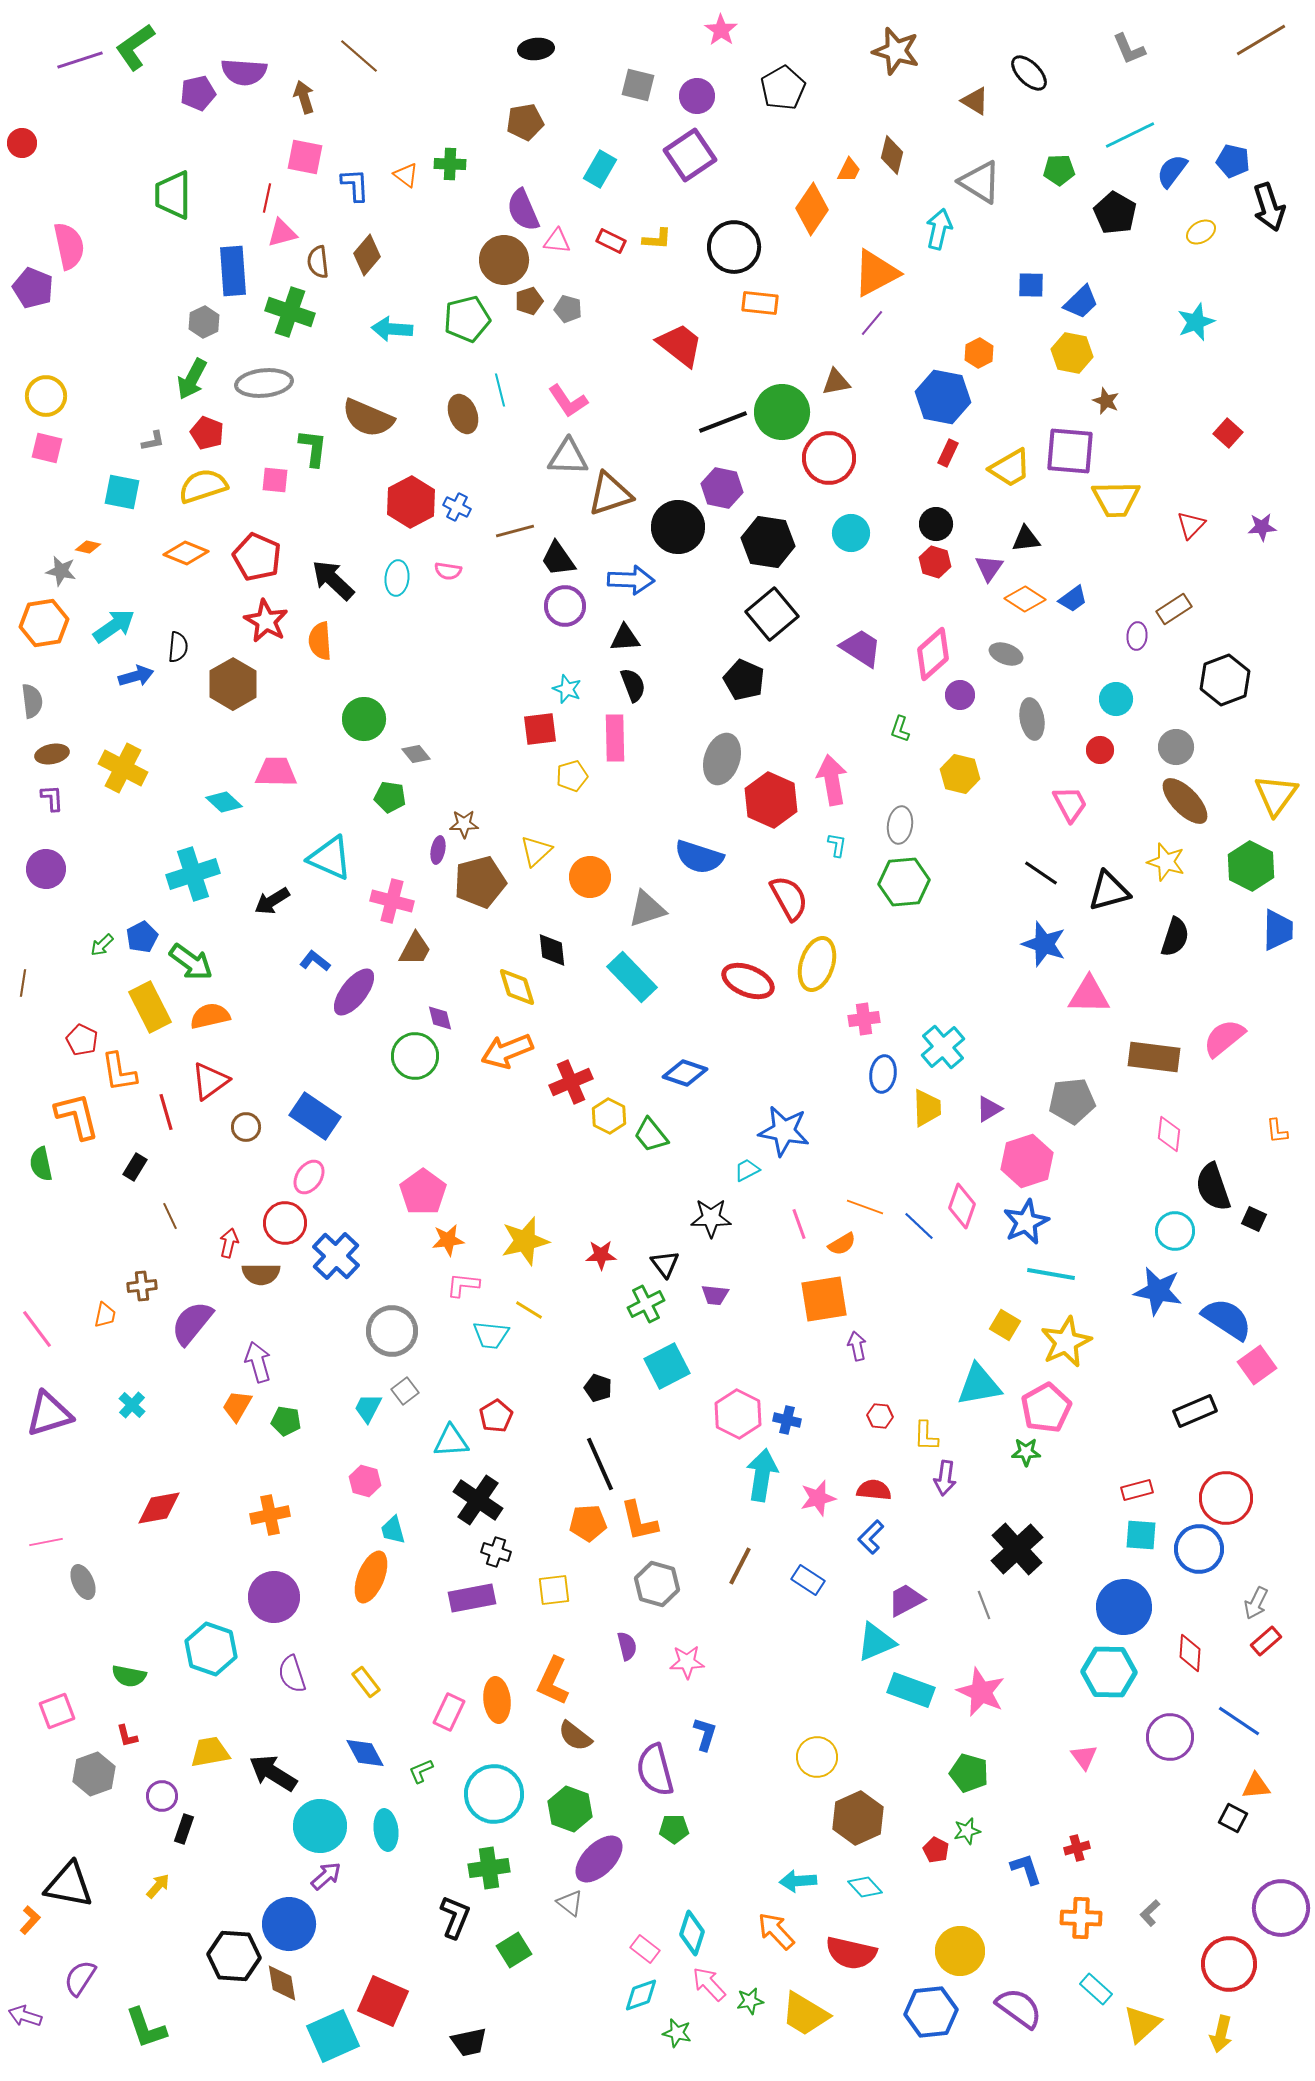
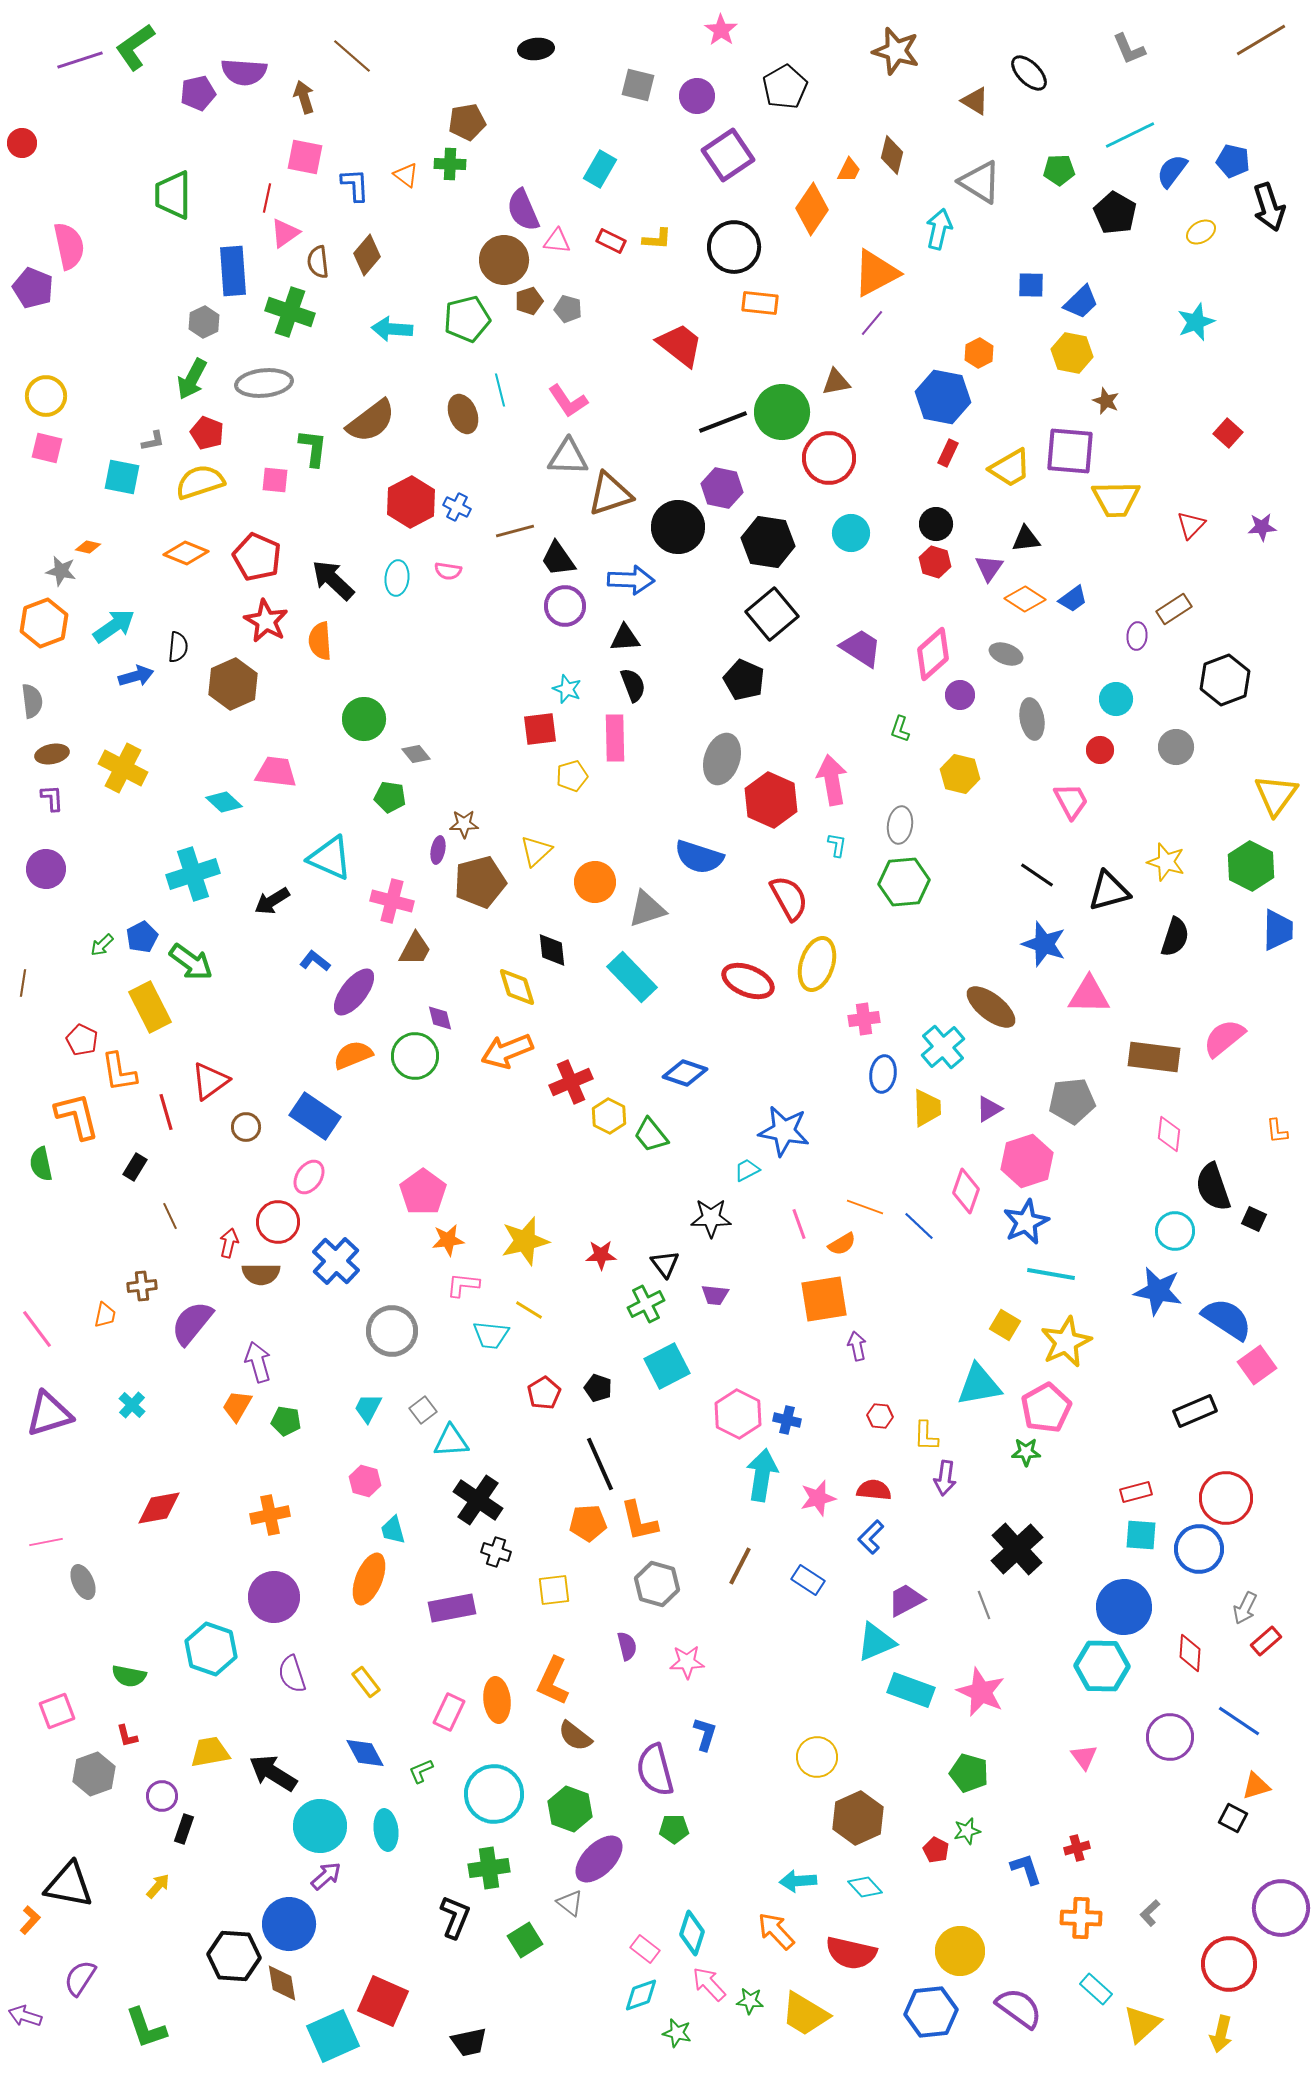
brown line at (359, 56): moved 7 px left
black pentagon at (783, 88): moved 2 px right, 1 px up
brown pentagon at (525, 122): moved 58 px left
purple square at (690, 155): moved 38 px right
pink triangle at (282, 233): moved 3 px right; rotated 20 degrees counterclockwise
brown semicircle at (368, 418): moved 3 px right, 3 px down; rotated 60 degrees counterclockwise
yellow semicircle at (203, 486): moved 3 px left, 4 px up
cyan square at (122, 492): moved 15 px up
orange hexagon at (44, 623): rotated 12 degrees counterclockwise
brown hexagon at (233, 684): rotated 6 degrees clockwise
pink trapezoid at (276, 772): rotated 6 degrees clockwise
brown ellipse at (1185, 801): moved 194 px left, 206 px down; rotated 8 degrees counterclockwise
pink trapezoid at (1070, 804): moved 1 px right, 3 px up
black line at (1041, 873): moved 4 px left, 2 px down
orange circle at (590, 877): moved 5 px right, 5 px down
orange semicircle at (210, 1016): moved 143 px right, 39 px down; rotated 9 degrees counterclockwise
pink diamond at (962, 1206): moved 4 px right, 15 px up
red circle at (285, 1223): moved 7 px left, 1 px up
blue cross at (336, 1256): moved 5 px down
gray square at (405, 1391): moved 18 px right, 19 px down
red pentagon at (496, 1416): moved 48 px right, 23 px up
red rectangle at (1137, 1490): moved 1 px left, 2 px down
orange ellipse at (371, 1577): moved 2 px left, 2 px down
purple rectangle at (472, 1598): moved 20 px left, 10 px down
gray arrow at (1256, 1603): moved 11 px left, 5 px down
cyan hexagon at (1109, 1672): moved 7 px left, 6 px up
orange triangle at (1256, 1786): rotated 12 degrees counterclockwise
green square at (514, 1950): moved 11 px right, 10 px up
green star at (750, 2001): rotated 16 degrees clockwise
